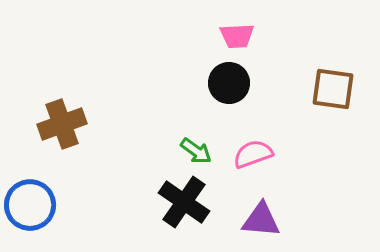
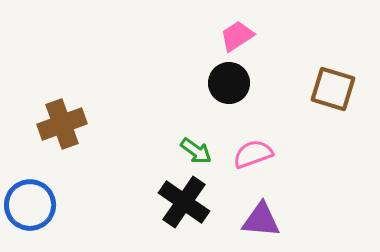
pink trapezoid: rotated 150 degrees clockwise
brown square: rotated 9 degrees clockwise
